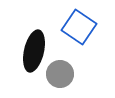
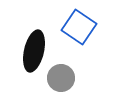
gray circle: moved 1 px right, 4 px down
